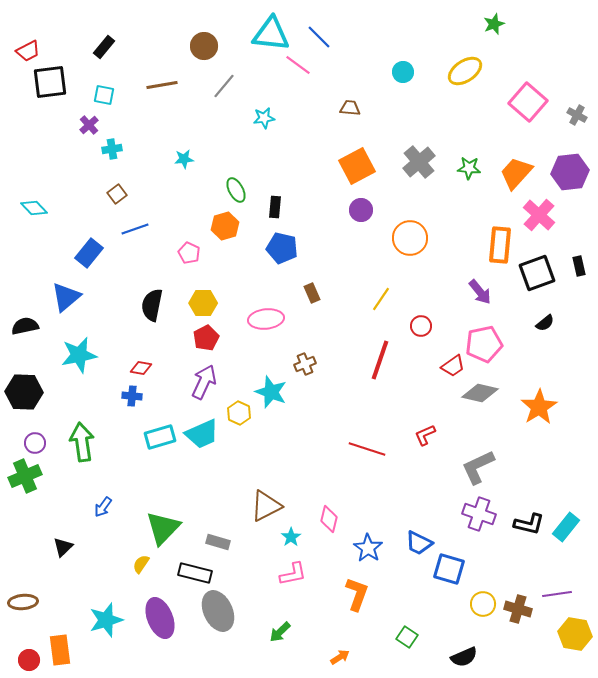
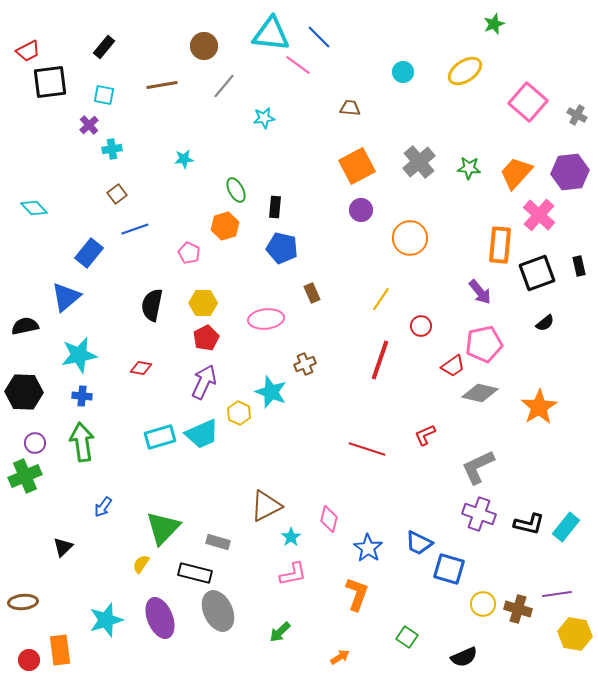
blue cross at (132, 396): moved 50 px left
